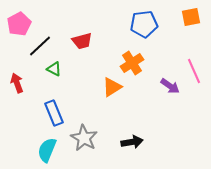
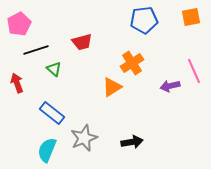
blue pentagon: moved 4 px up
red trapezoid: moved 1 px down
black line: moved 4 px left, 4 px down; rotated 25 degrees clockwise
green triangle: rotated 14 degrees clockwise
purple arrow: rotated 132 degrees clockwise
blue rectangle: moved 2 px left; rotated 30 degrees counterclockwise
gray star: rotated 20 degrees clockwise
